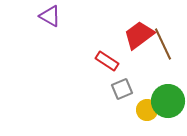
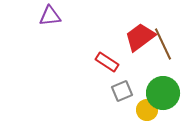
purple triangle: rotated 35 degrees counterclockwise
red trapezoid: moved 1 px right, 2 px down
red rectangle: moved 1 px down
gray square: moved 2 px down
green circle: moved 5 px left, 8 px up
